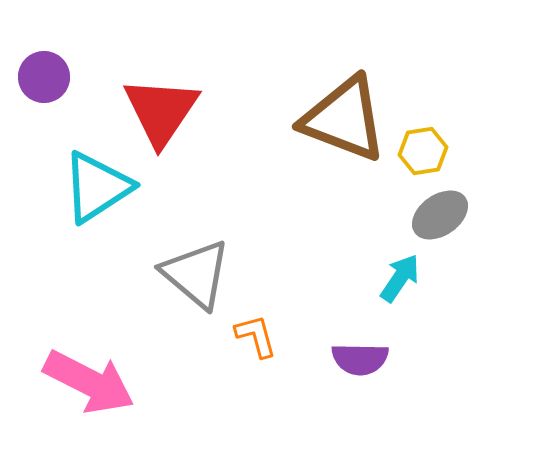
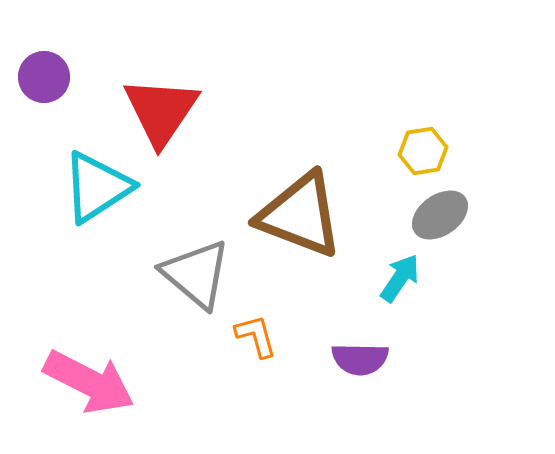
brown triangle: moved 44 px left, 96 px down
